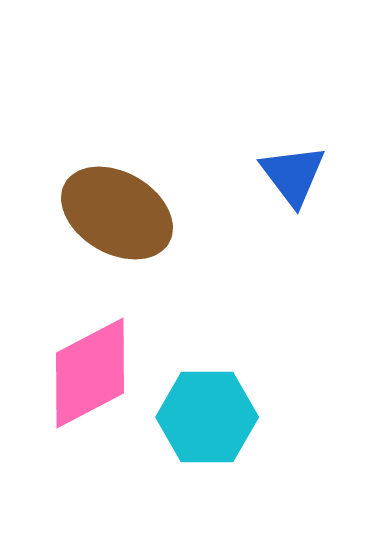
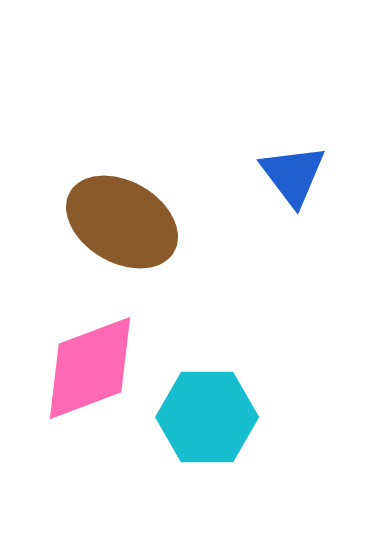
brown ellipse: moved 5 px right, 9 px down
pink diamond: moved 5 px up; rotated 7 degrees clockwise
